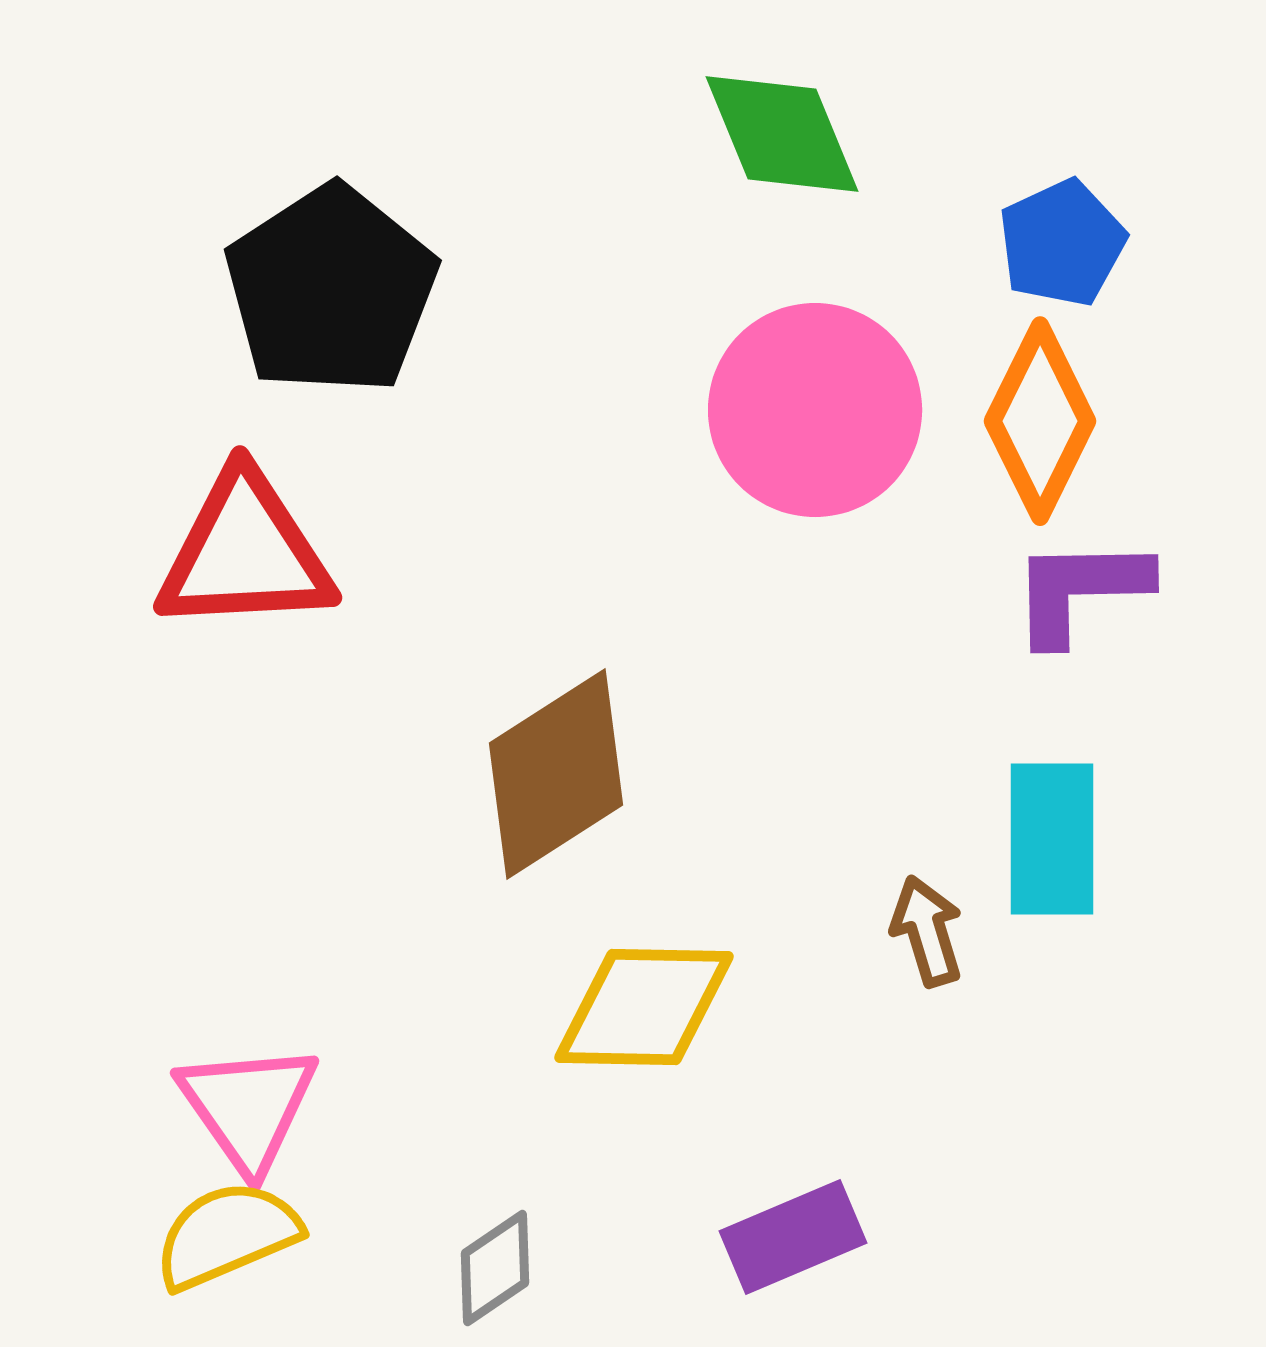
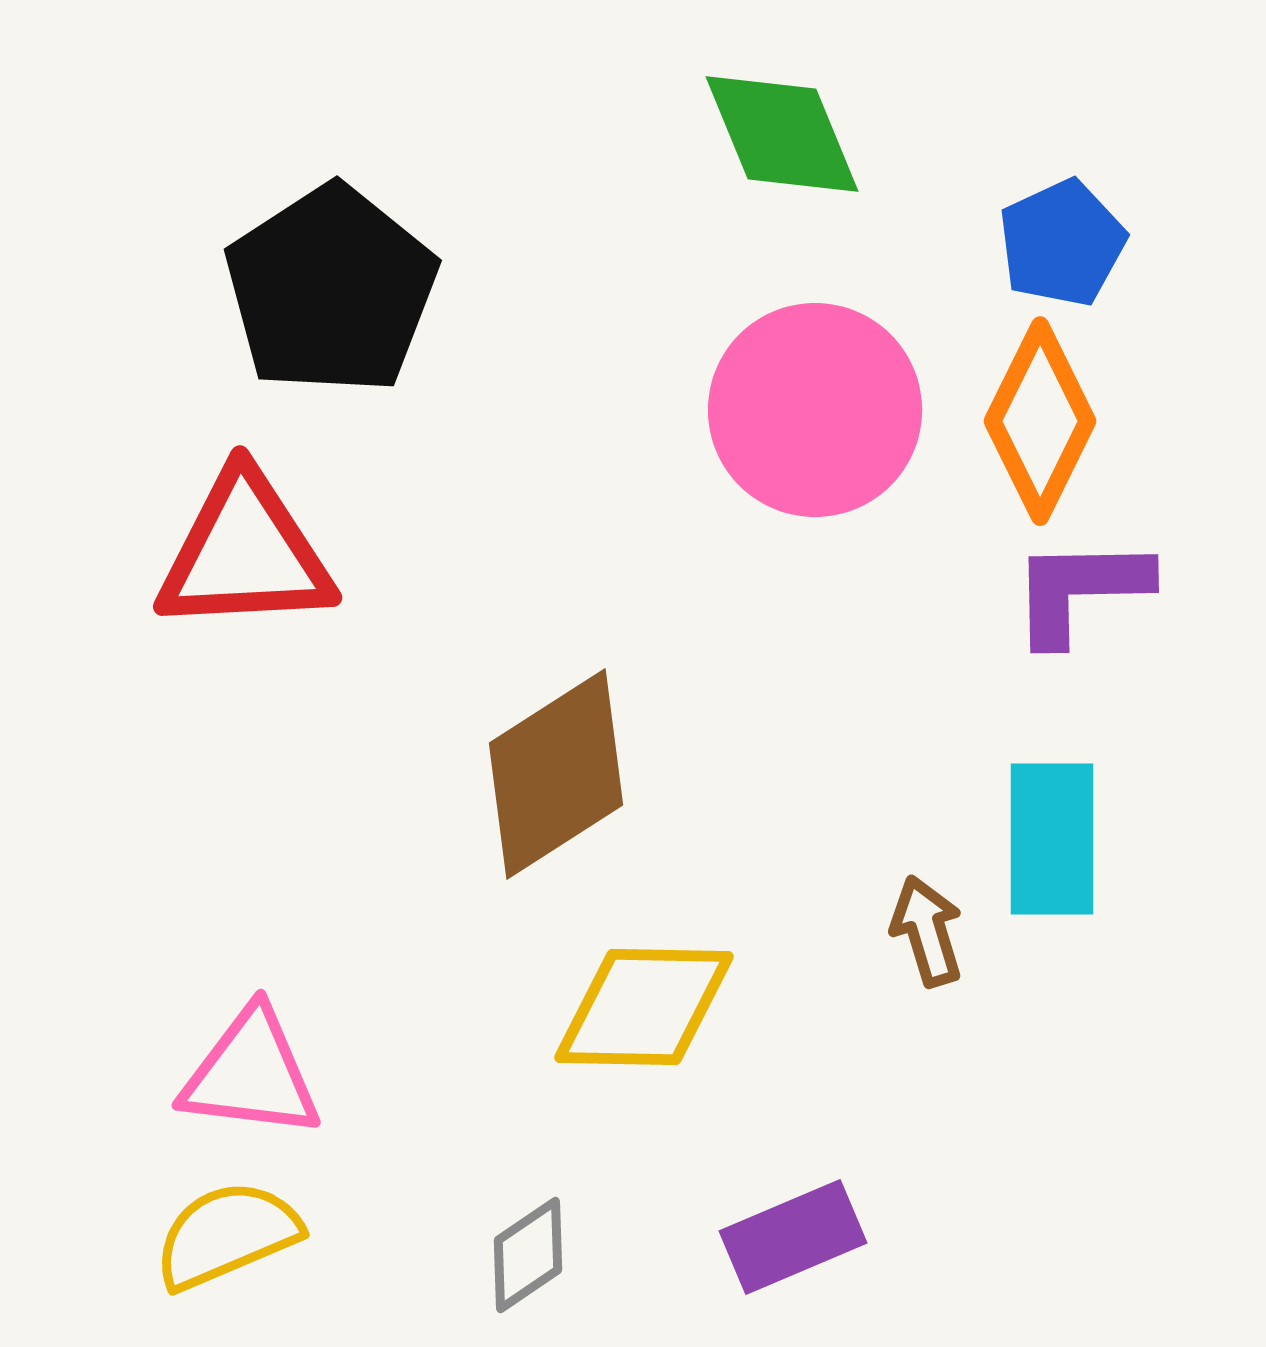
pink triangle: moved 3 px right, 33 px up; rotated 48 degrees counterclockwise
gray diamond: moved 33 px right, 13 px up
